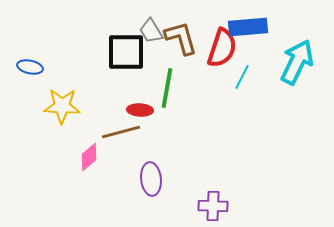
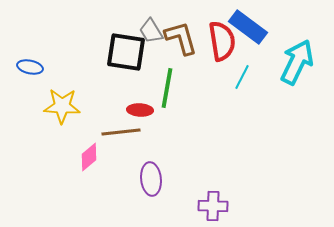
blue rectangle: rotated 42 degrees clockwise
red semicircle: moved 7 px up; rotated 27 degrees counterclockwise
black square: rotated 9 degrees clockwise
brown line: rotated 9 degrees clockwise
